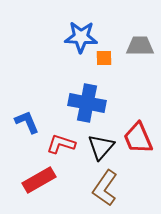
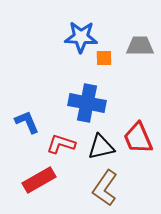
black triangle: rotated 36 degrees clockwise
